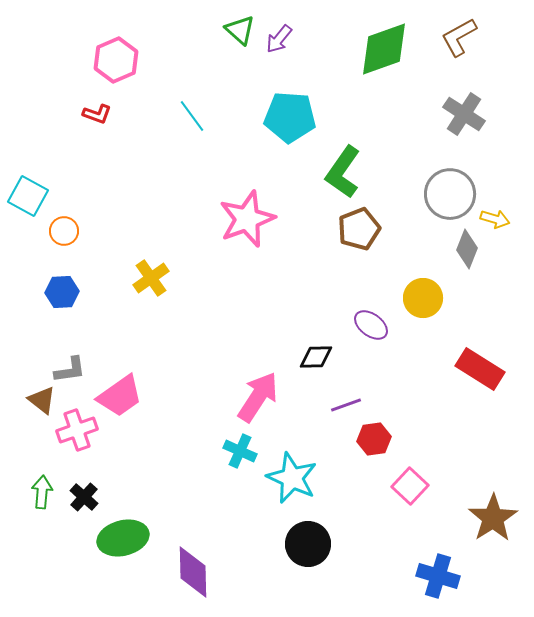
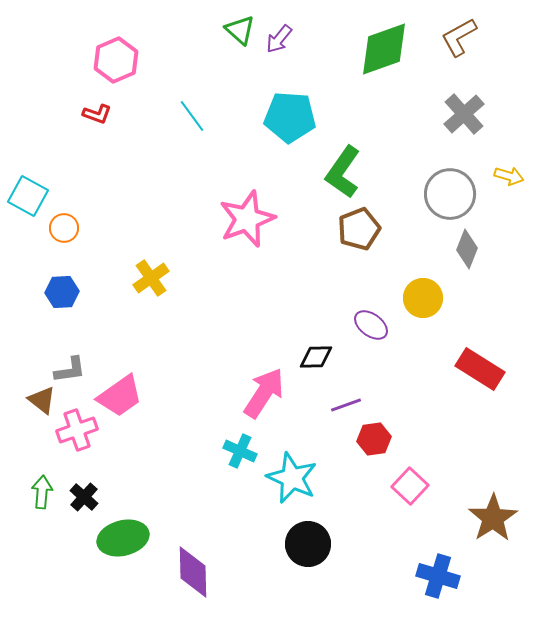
gray cross: rotated 15 degrees clockwise
yellow arrow: moved 14 px right, 43 px up
orange circle: moved 3 px up
pink arrow: moved 6 px right, 4 px up
